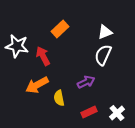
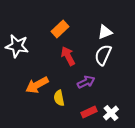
red arrow: moved 25 px right
white cross: moved 6 px left
